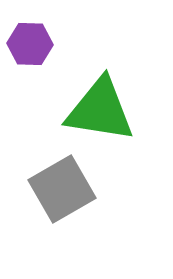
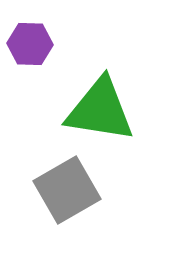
gray square: moved 5 px right, 1 px down
